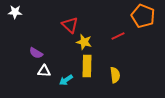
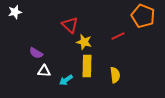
white star: rotated 16 degrees counterclockwise
